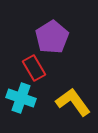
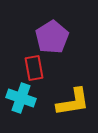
red rectangle: rotated 20 degrees clockwise
yellow L-shape: rotated 117 degrees clockwise
